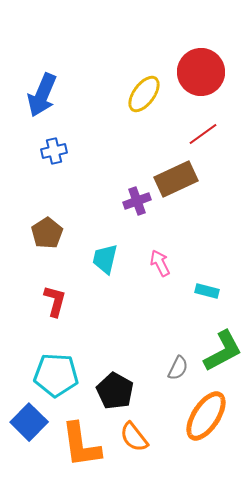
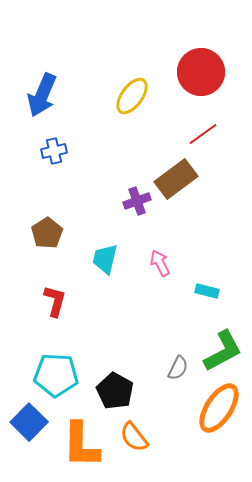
yellow ellipse: moved 12 px left, 2 px down
brown rectangle: rotated 12 degrees counterclockwise
orange ellipse: moved 13 px right, 8 px up
orange L-shape: rotated 9 degrees clockwise
